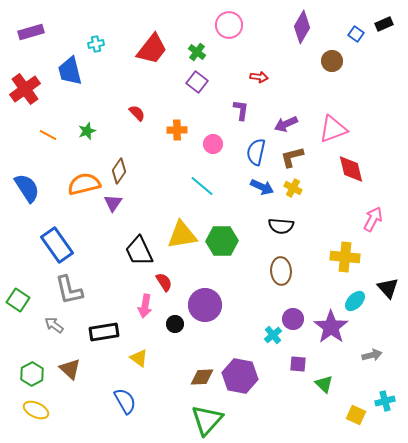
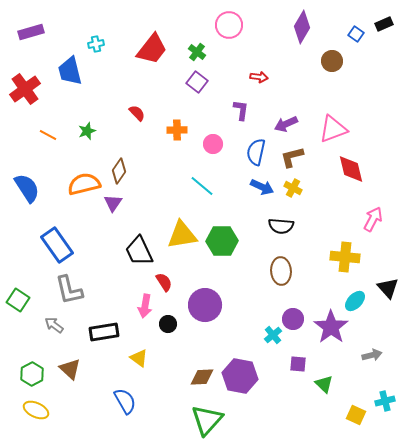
black circle at (175, 324): moved 7 px left
